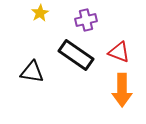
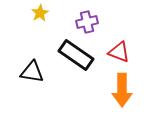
purple cross: moved 1 px right, 2 px down
